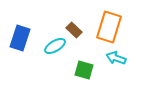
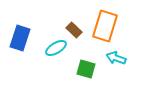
orange rectangle: moved 4 px left, 1 px up
cyan ellipse: moved 1 px right, 2 px down
green square: moved 2 px right, 1 px up
